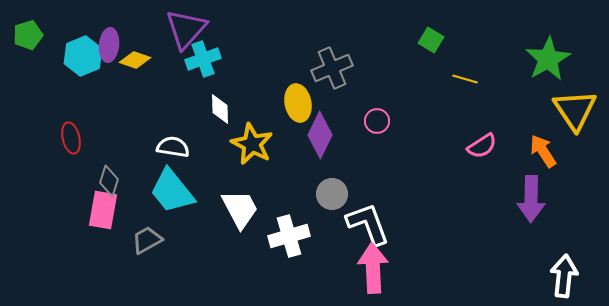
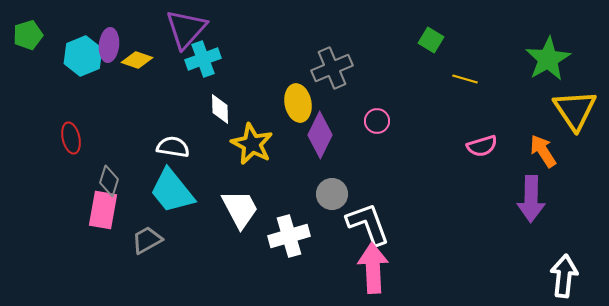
yellow diamond: moved 2 px right
pink semicircle: rotated 16 degrees clockwise
